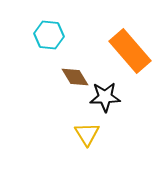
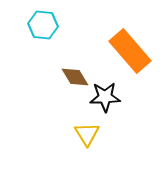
cyan hexagon: moved 6 px left, 10 px up
